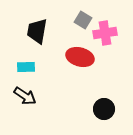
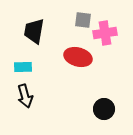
gray square: rotated 24 degrees counterclockwise
black trapezoid: moved 3 px left
red ellipse: moved 2 px left
cyan rectangle: moved 3 px left
black arrow: rotated 40 degrees clockwise
